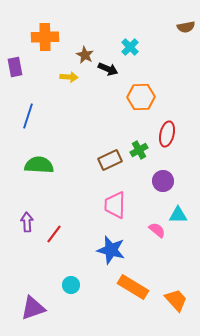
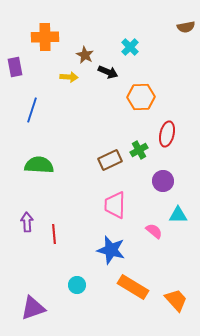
black arrow: moved 3 px down
blue line: moved 4 px right, 6 px up
pink semicircle: moved 3 px left, 1 px down
red line: rotated 42 degrees counterclockwise
cyan circle: moved 6 px right
